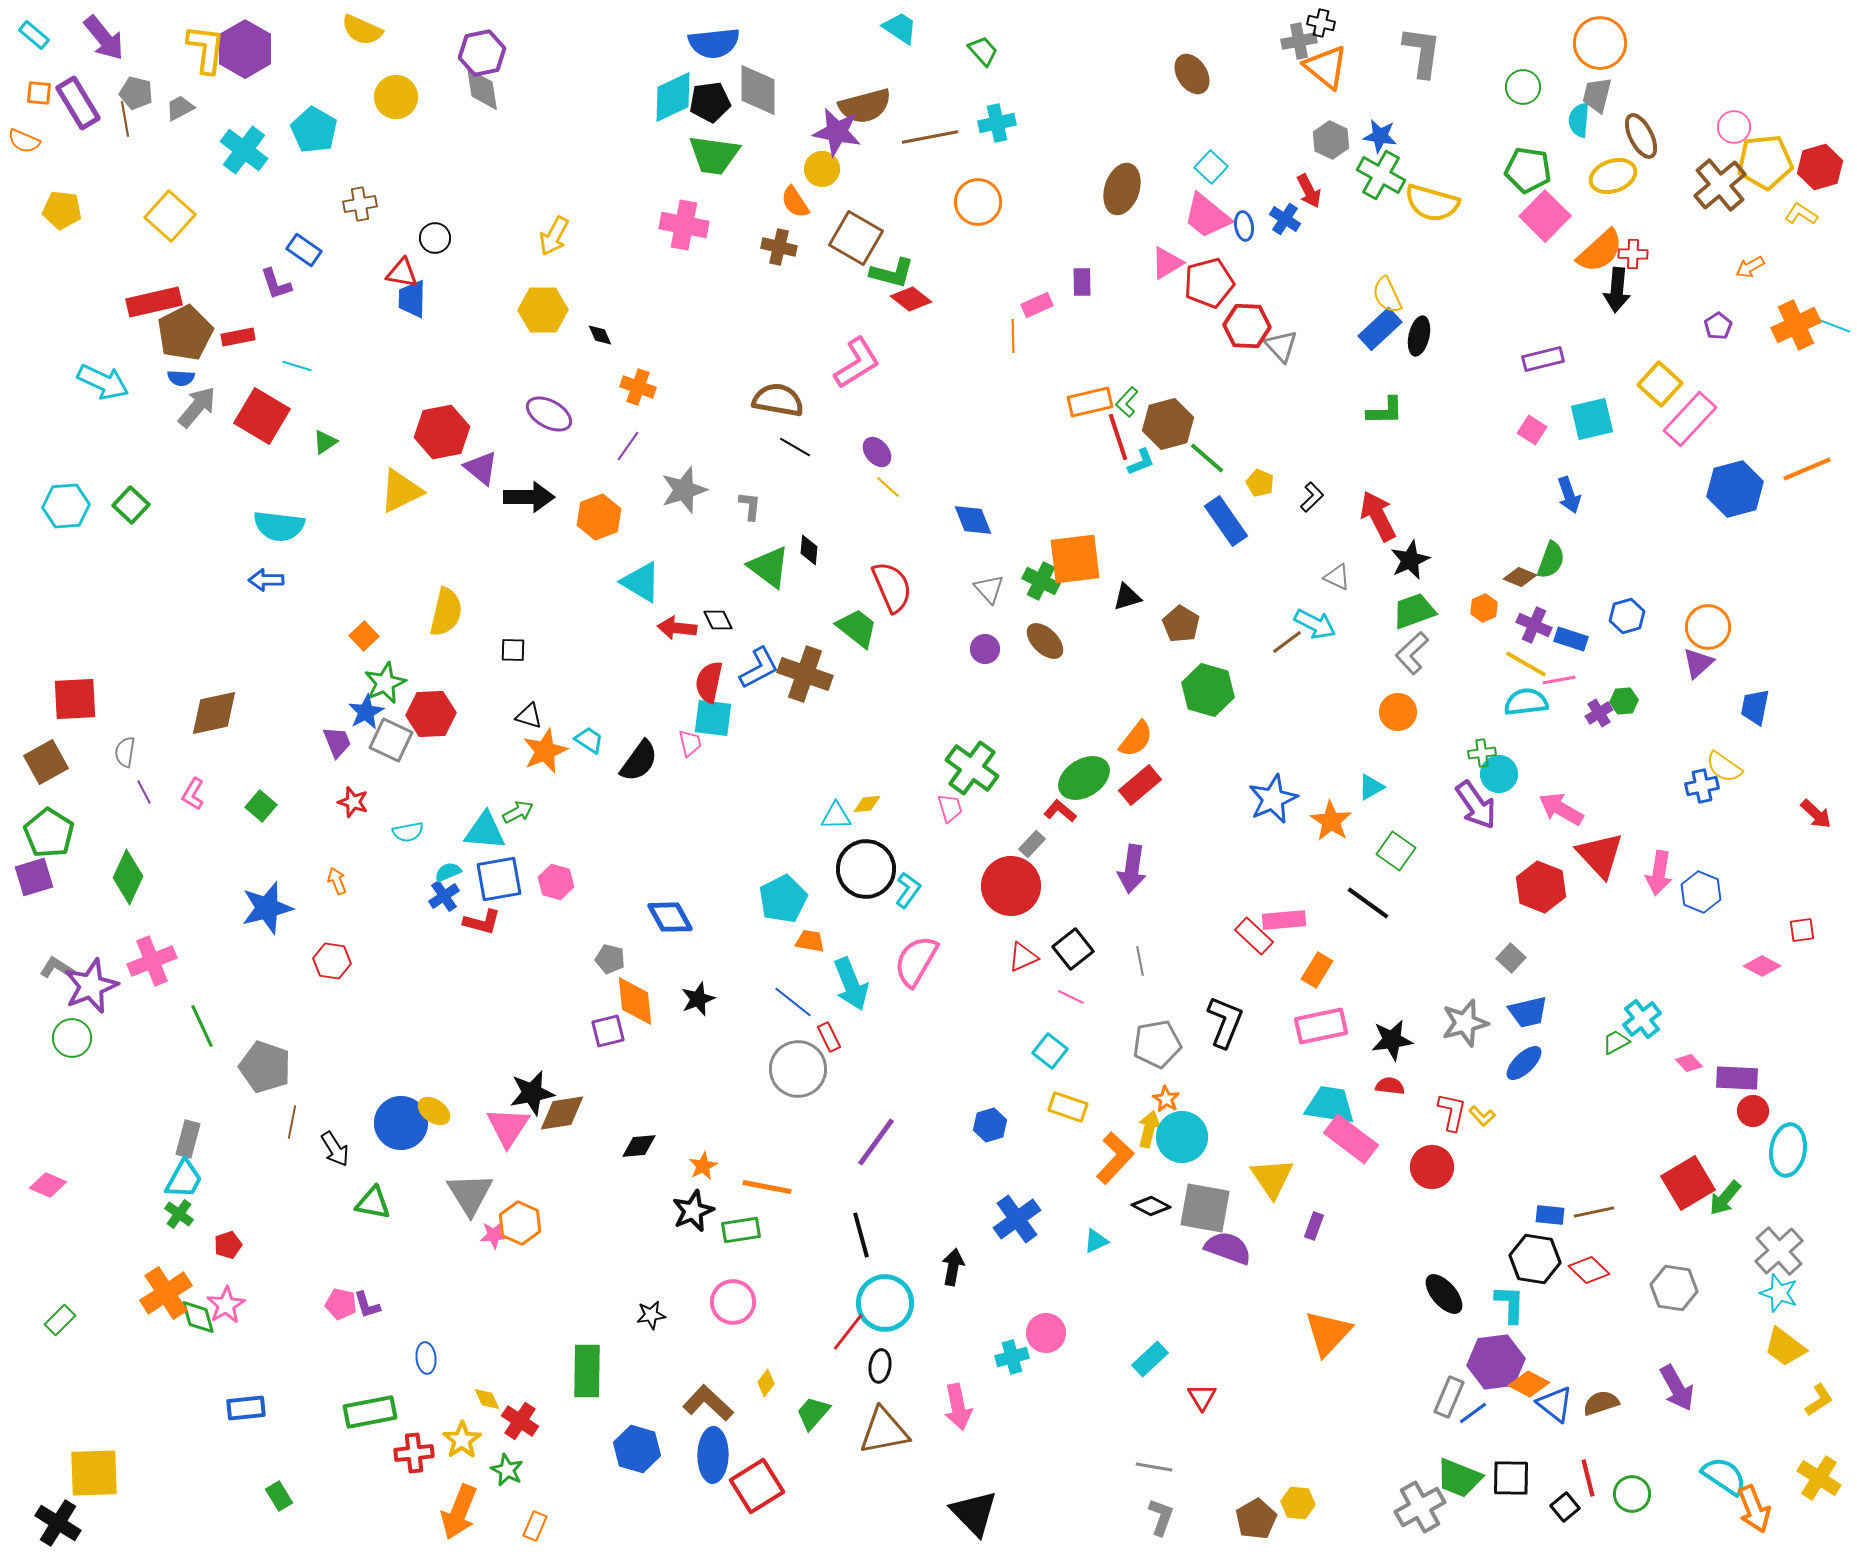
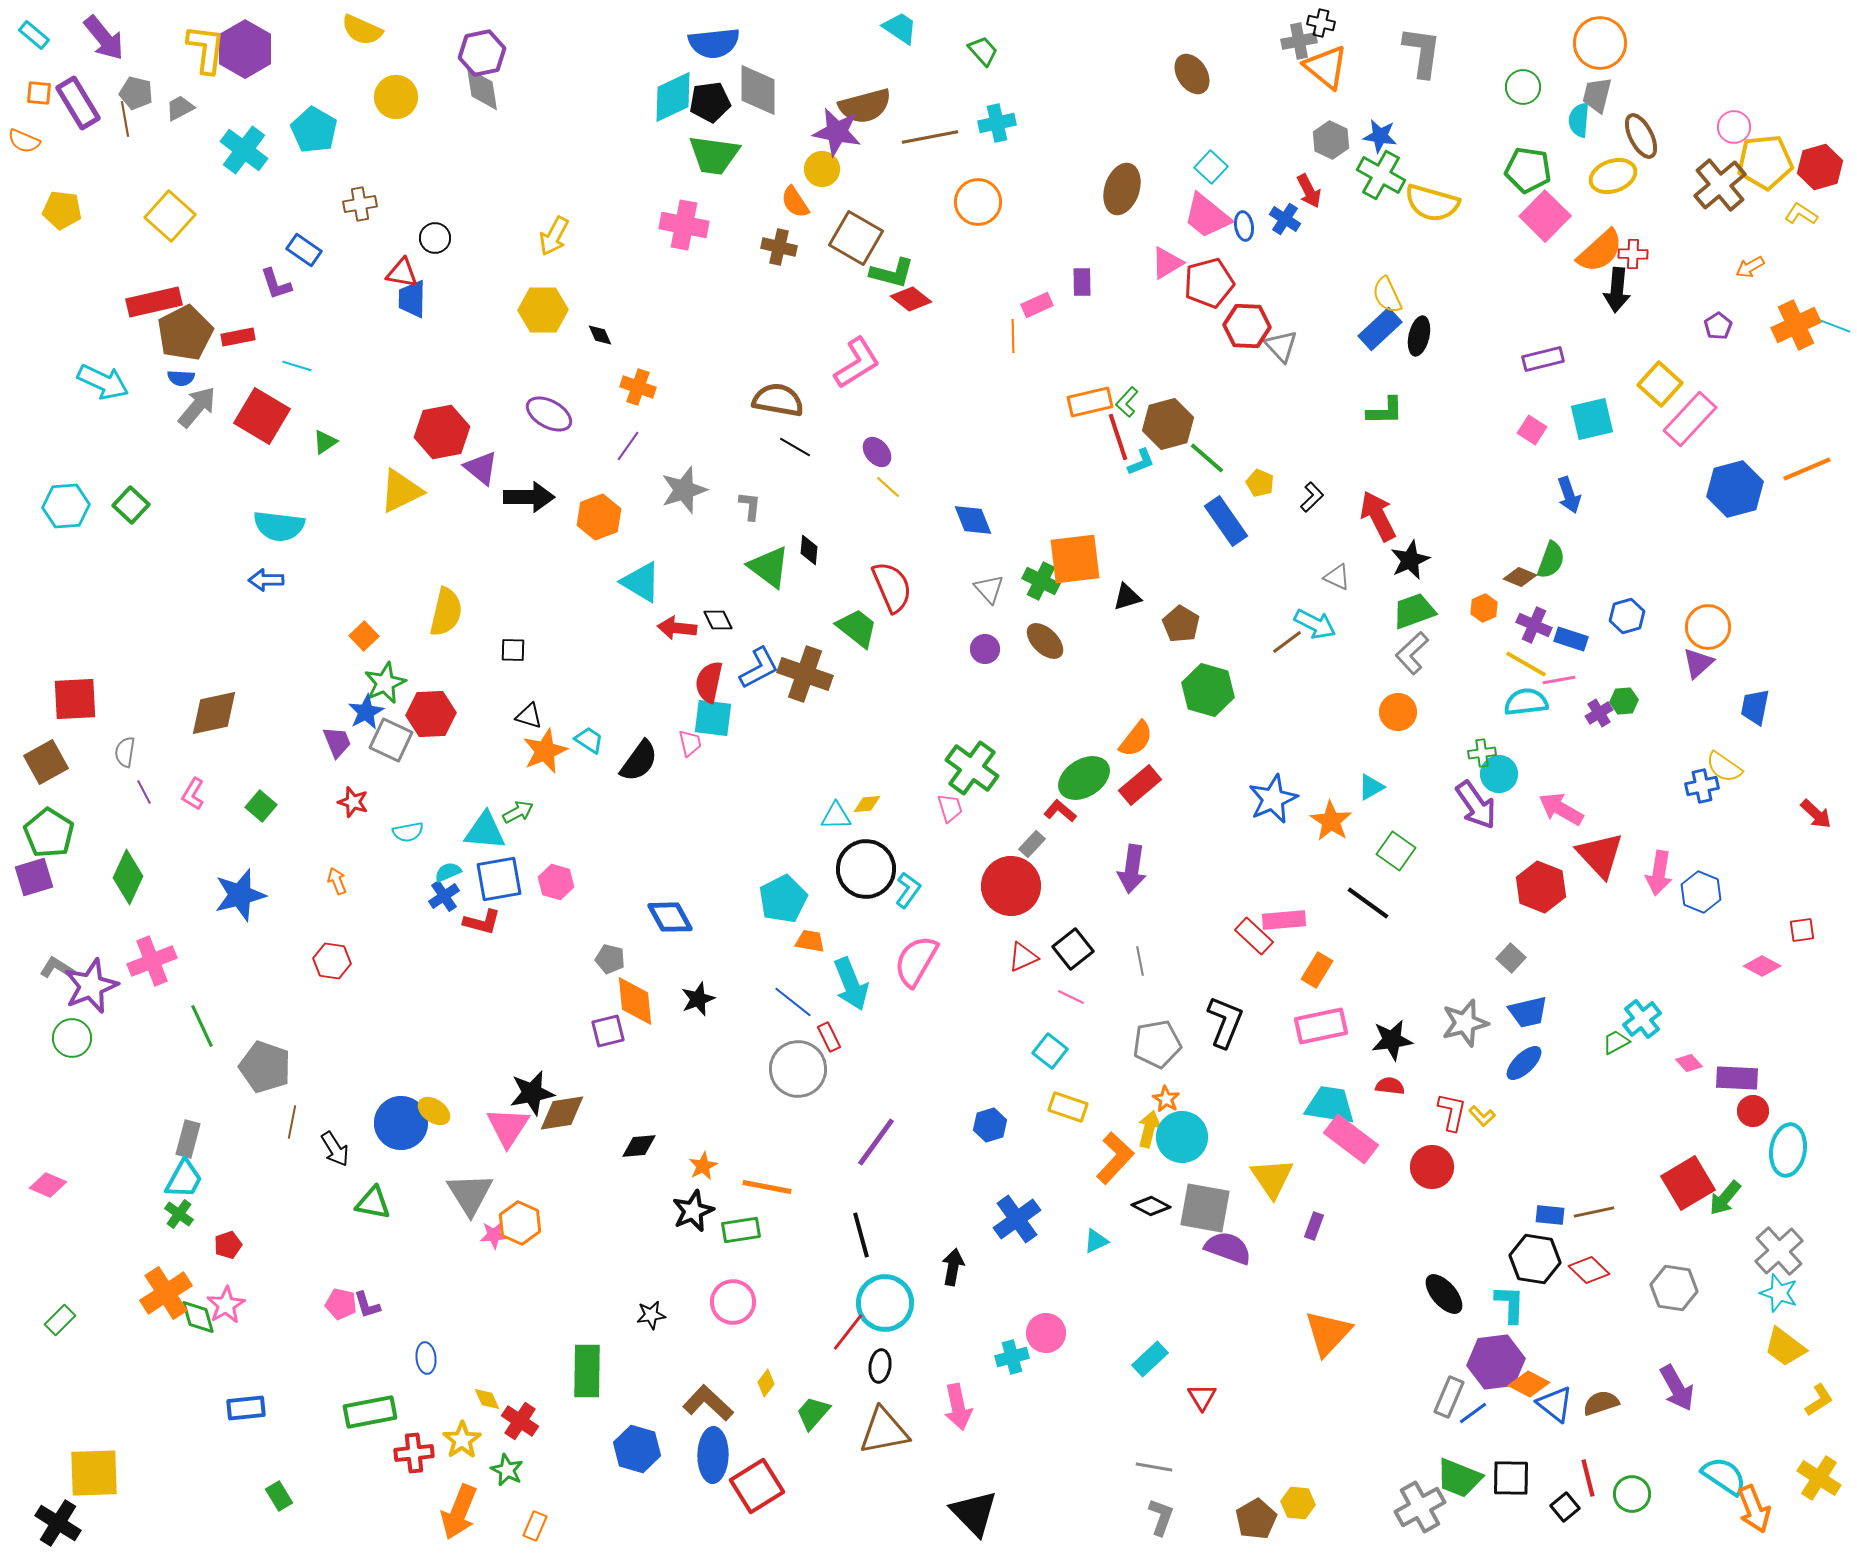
blue star at (267, 908): moved 27 px left, 13 px up
